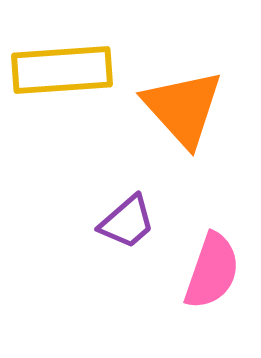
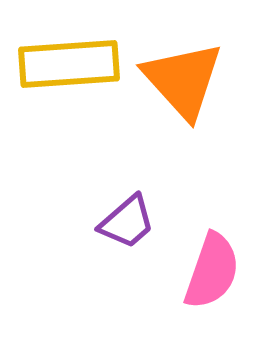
yellow rectangle: moved 7 px right, 6 px up
orange triangle: moved 28 px up
